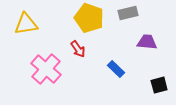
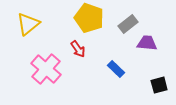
gray rectangle: moved 11 px down; rotated 24 degrees counterclockwise
yellow triangle: moved 2 px right; rotated 30 degrees counterclockwise
purple trapezoid: moved 1 px down
